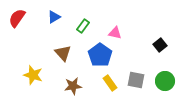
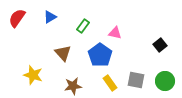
blue triangle: moved 4 px left
